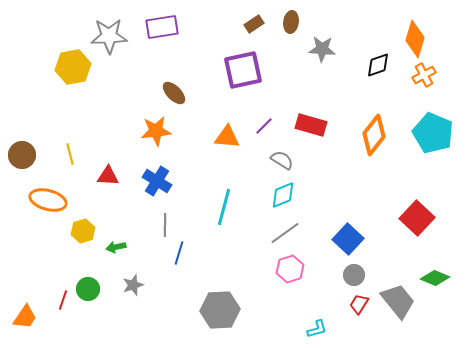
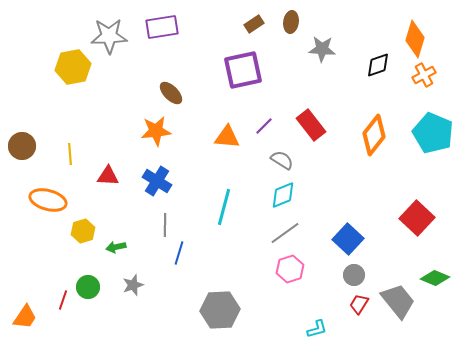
brown ellipse at (174, 93): moved 3 px left
red rectangle at (311, 125): rotated 36 degrees clockwise
yellow line at (70, 154): rotated 10 degrees clockwise
brown circle at (22, 155): moved 9 px up
green circle at (88, 289): moved 2 px up
